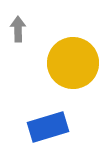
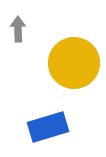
yellow circle: moved 1 px right
